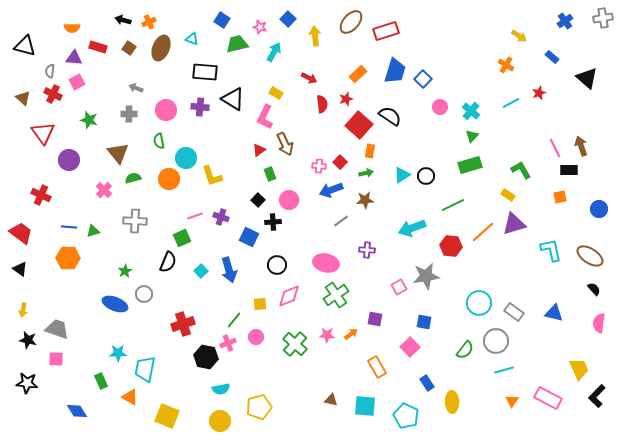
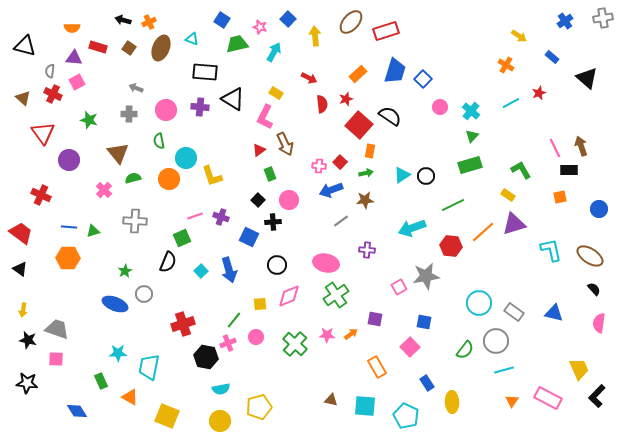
cyan trapezoid at (145, 369): moved 4 px right, 2 px up
